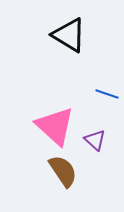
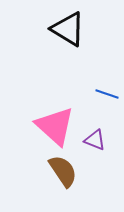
black triangle: moved 1 px left, 6 px up
purple triangle: rotated 20 degrees counterclockwise
